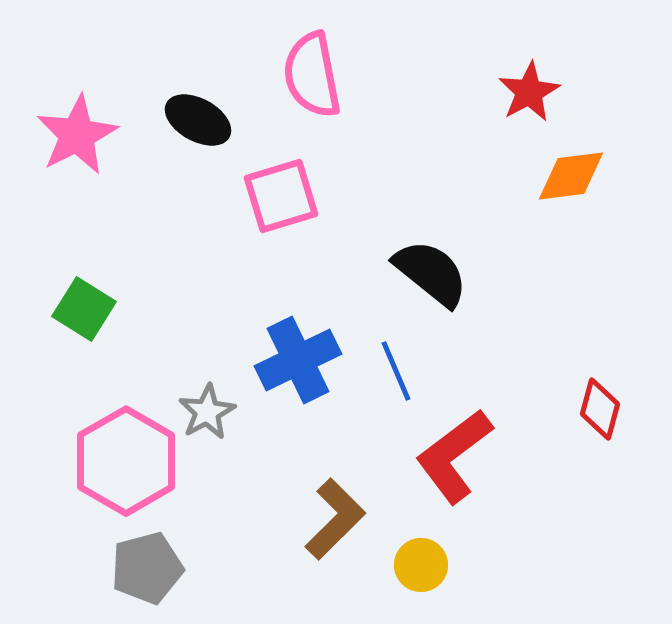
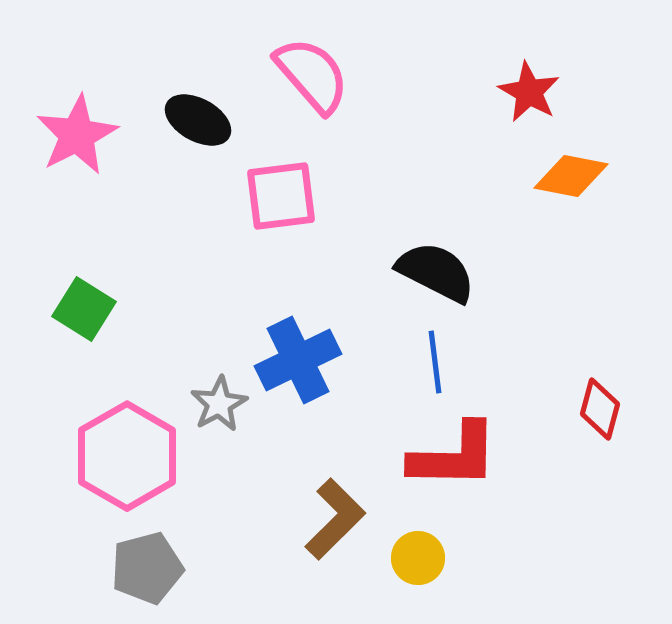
pink semicircle: rotated 150 degrees clockwise
red star: rotated 14 degrees counterclockwise
orange diamond: rotated 18 degrees clockwise
pink square: rotated 10 degrees clockwise
black semicircle: moved 5 px right, 1 px up; rotated 12 degrees counterclockwise
blue line: moved 39 px right, 9 px up; rotated 16 degrees clockwise
gray star: moved 12 px right, 8 px up
red L-shape: rotated 142 degrees counterclockwise
pink hexagon: moved 1 px right, 5 px up
yellow circle: moved 3 px left, 7 px up
